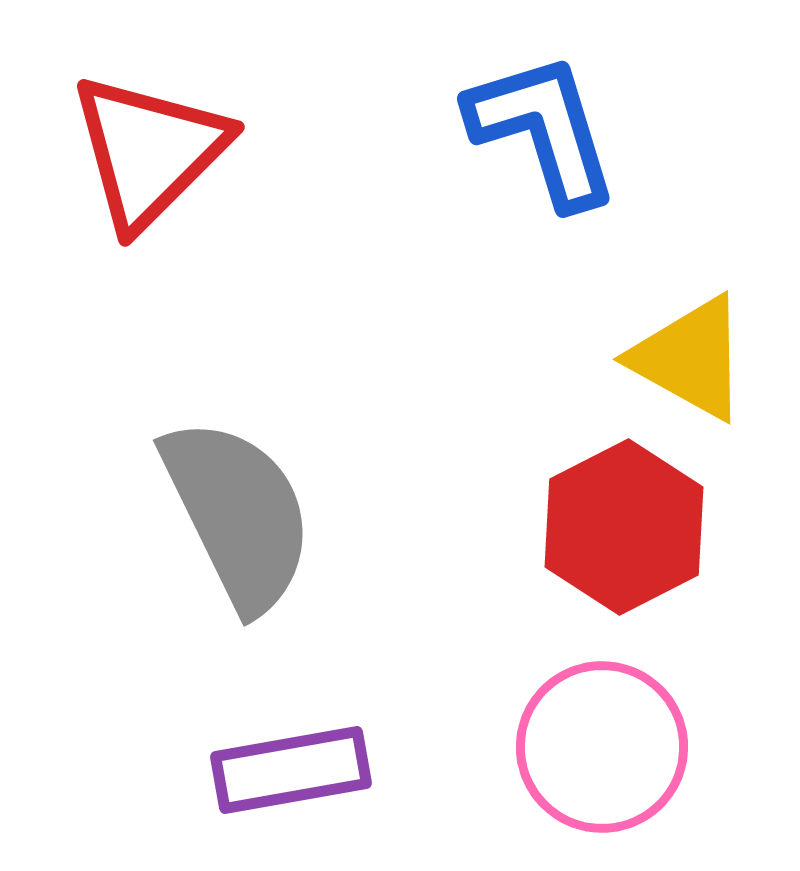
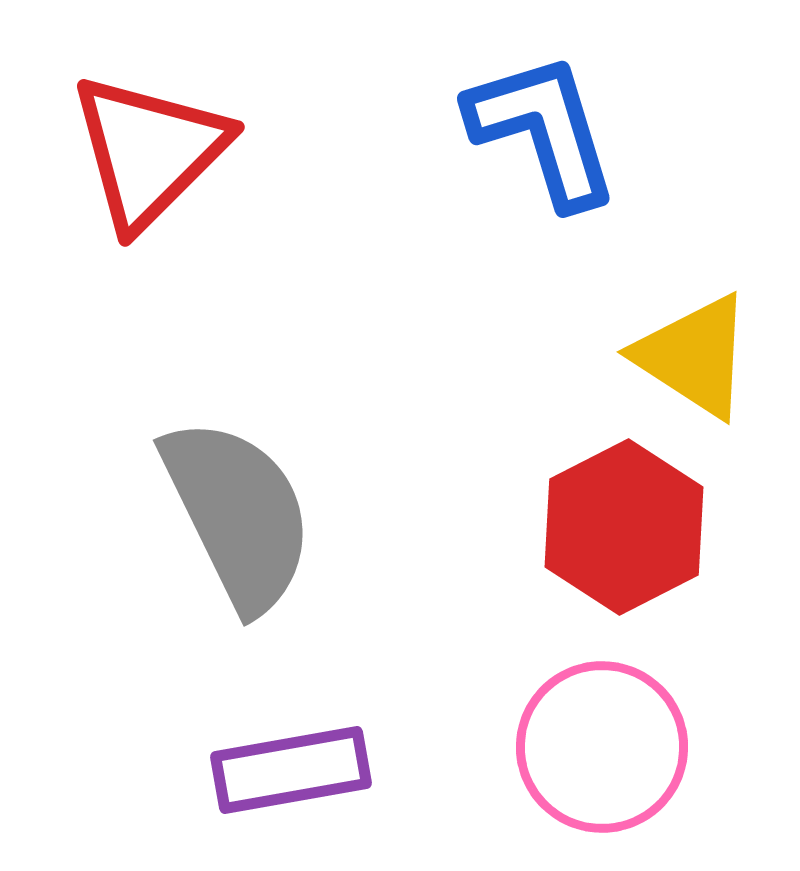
yellow triangle: moved 4 px right, 2 px up; rotated 4 degrees clockwise
